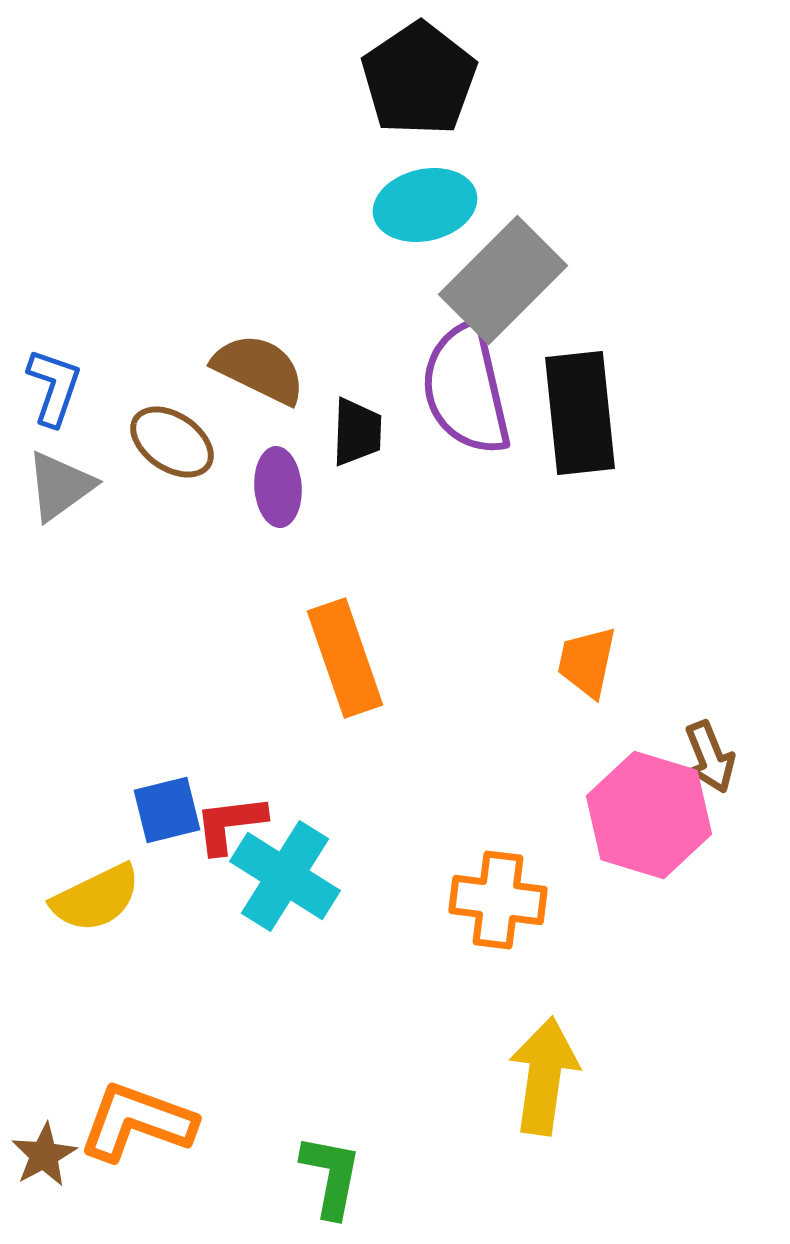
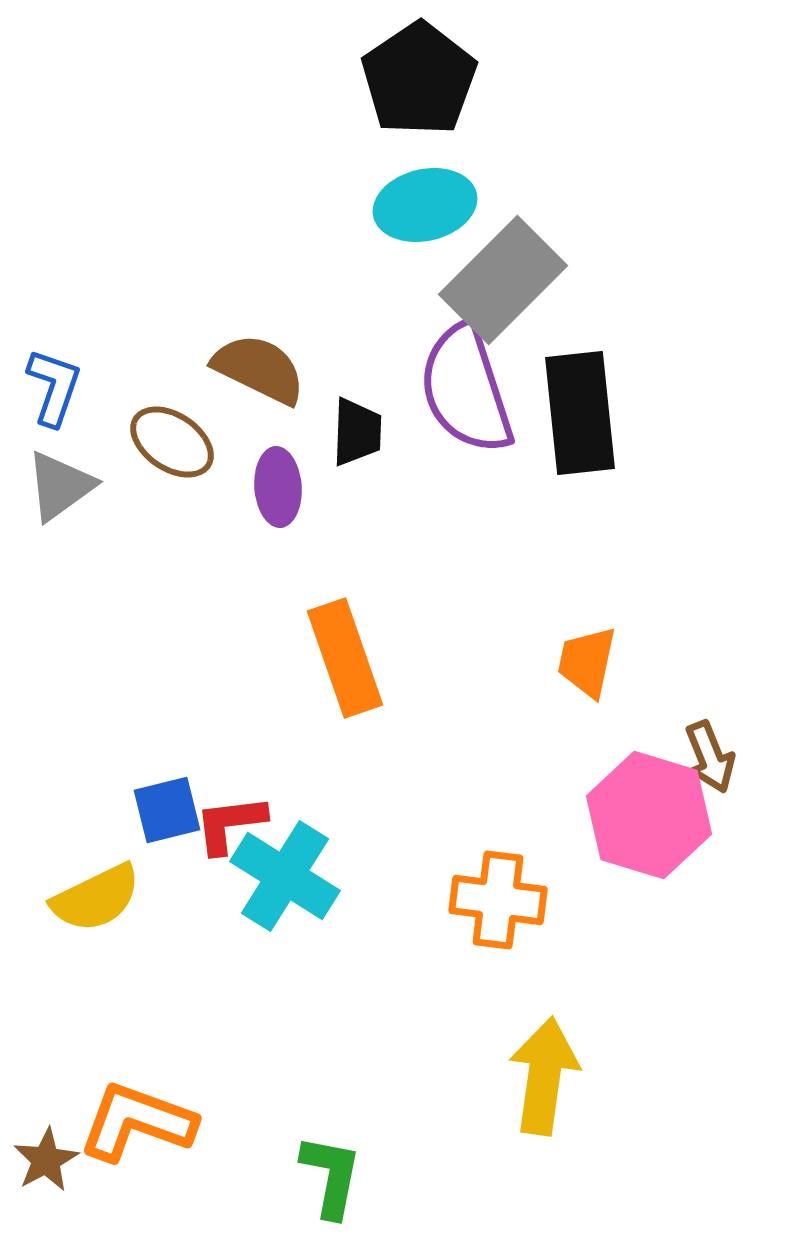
purple semicircle: rotated 5 degrees counterclockwise
brown star: moved 2 px right, 5 px down
